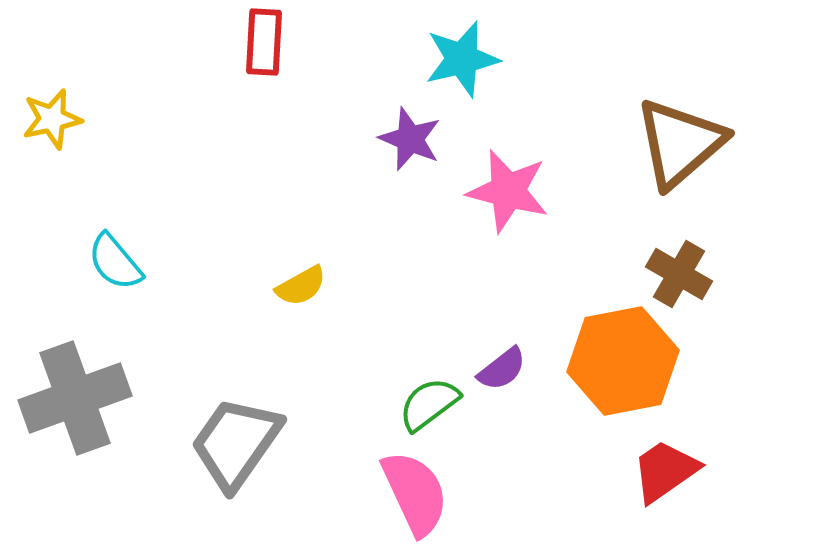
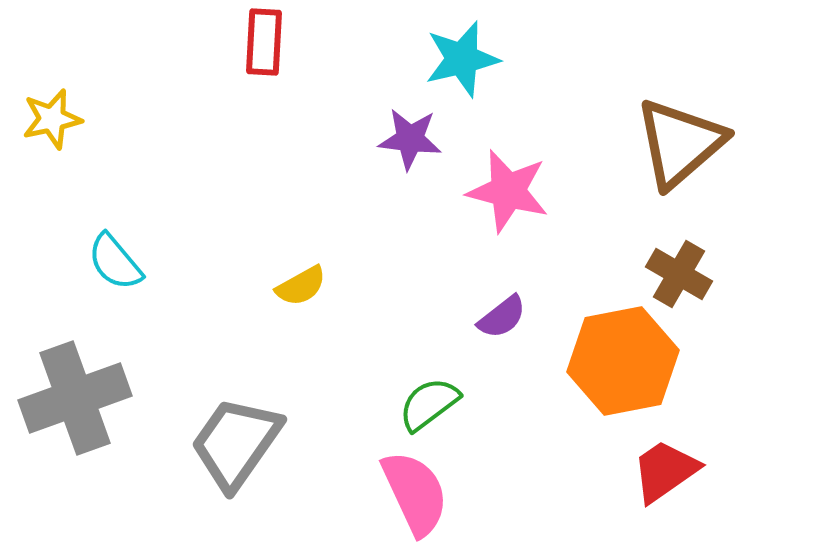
purple star: rotated 16 degrees counterclockwise
purple semicircle: moved 52 px up
